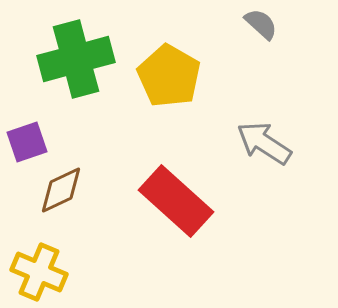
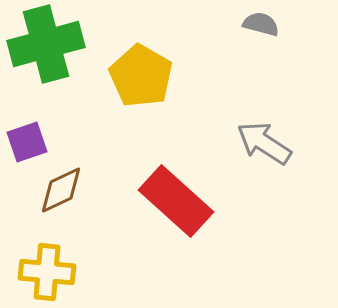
gray semicircle: rotated 27 degrees counterclockwise
green cross: moved 30 px left, 15 px up
yellow pentagon: moved 28 px left
yellow cross: moved 8 px right; rotated 18 degrees counterclockwise
